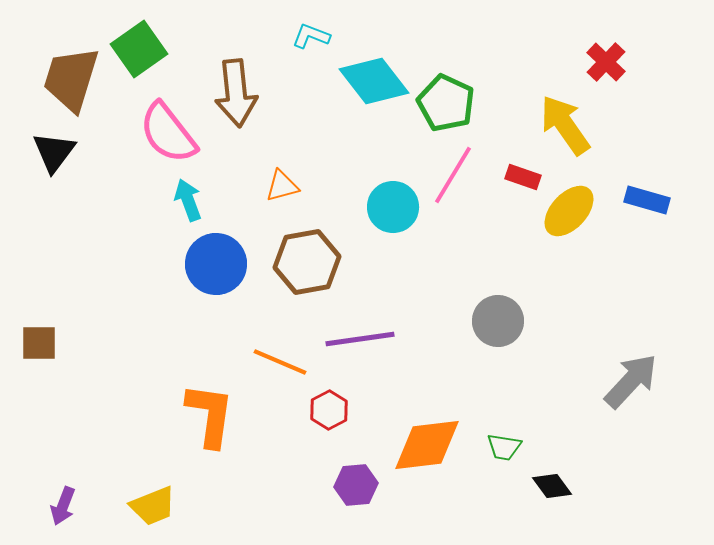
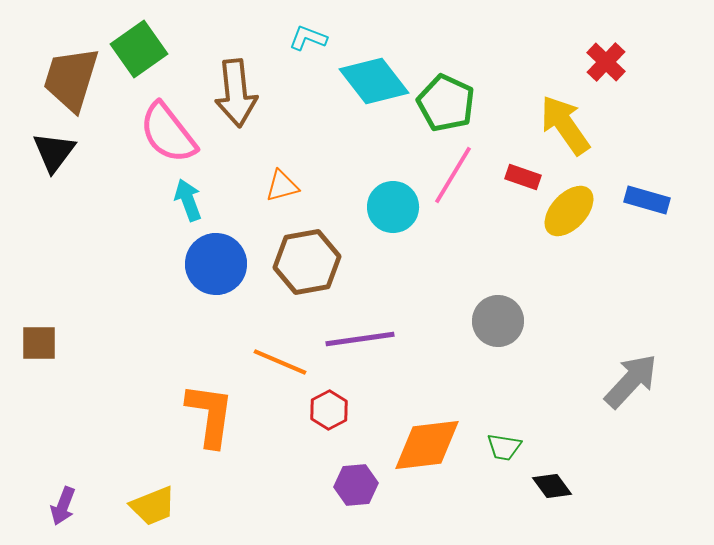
cyan L-shape: moved 3 px left, 2 px down
